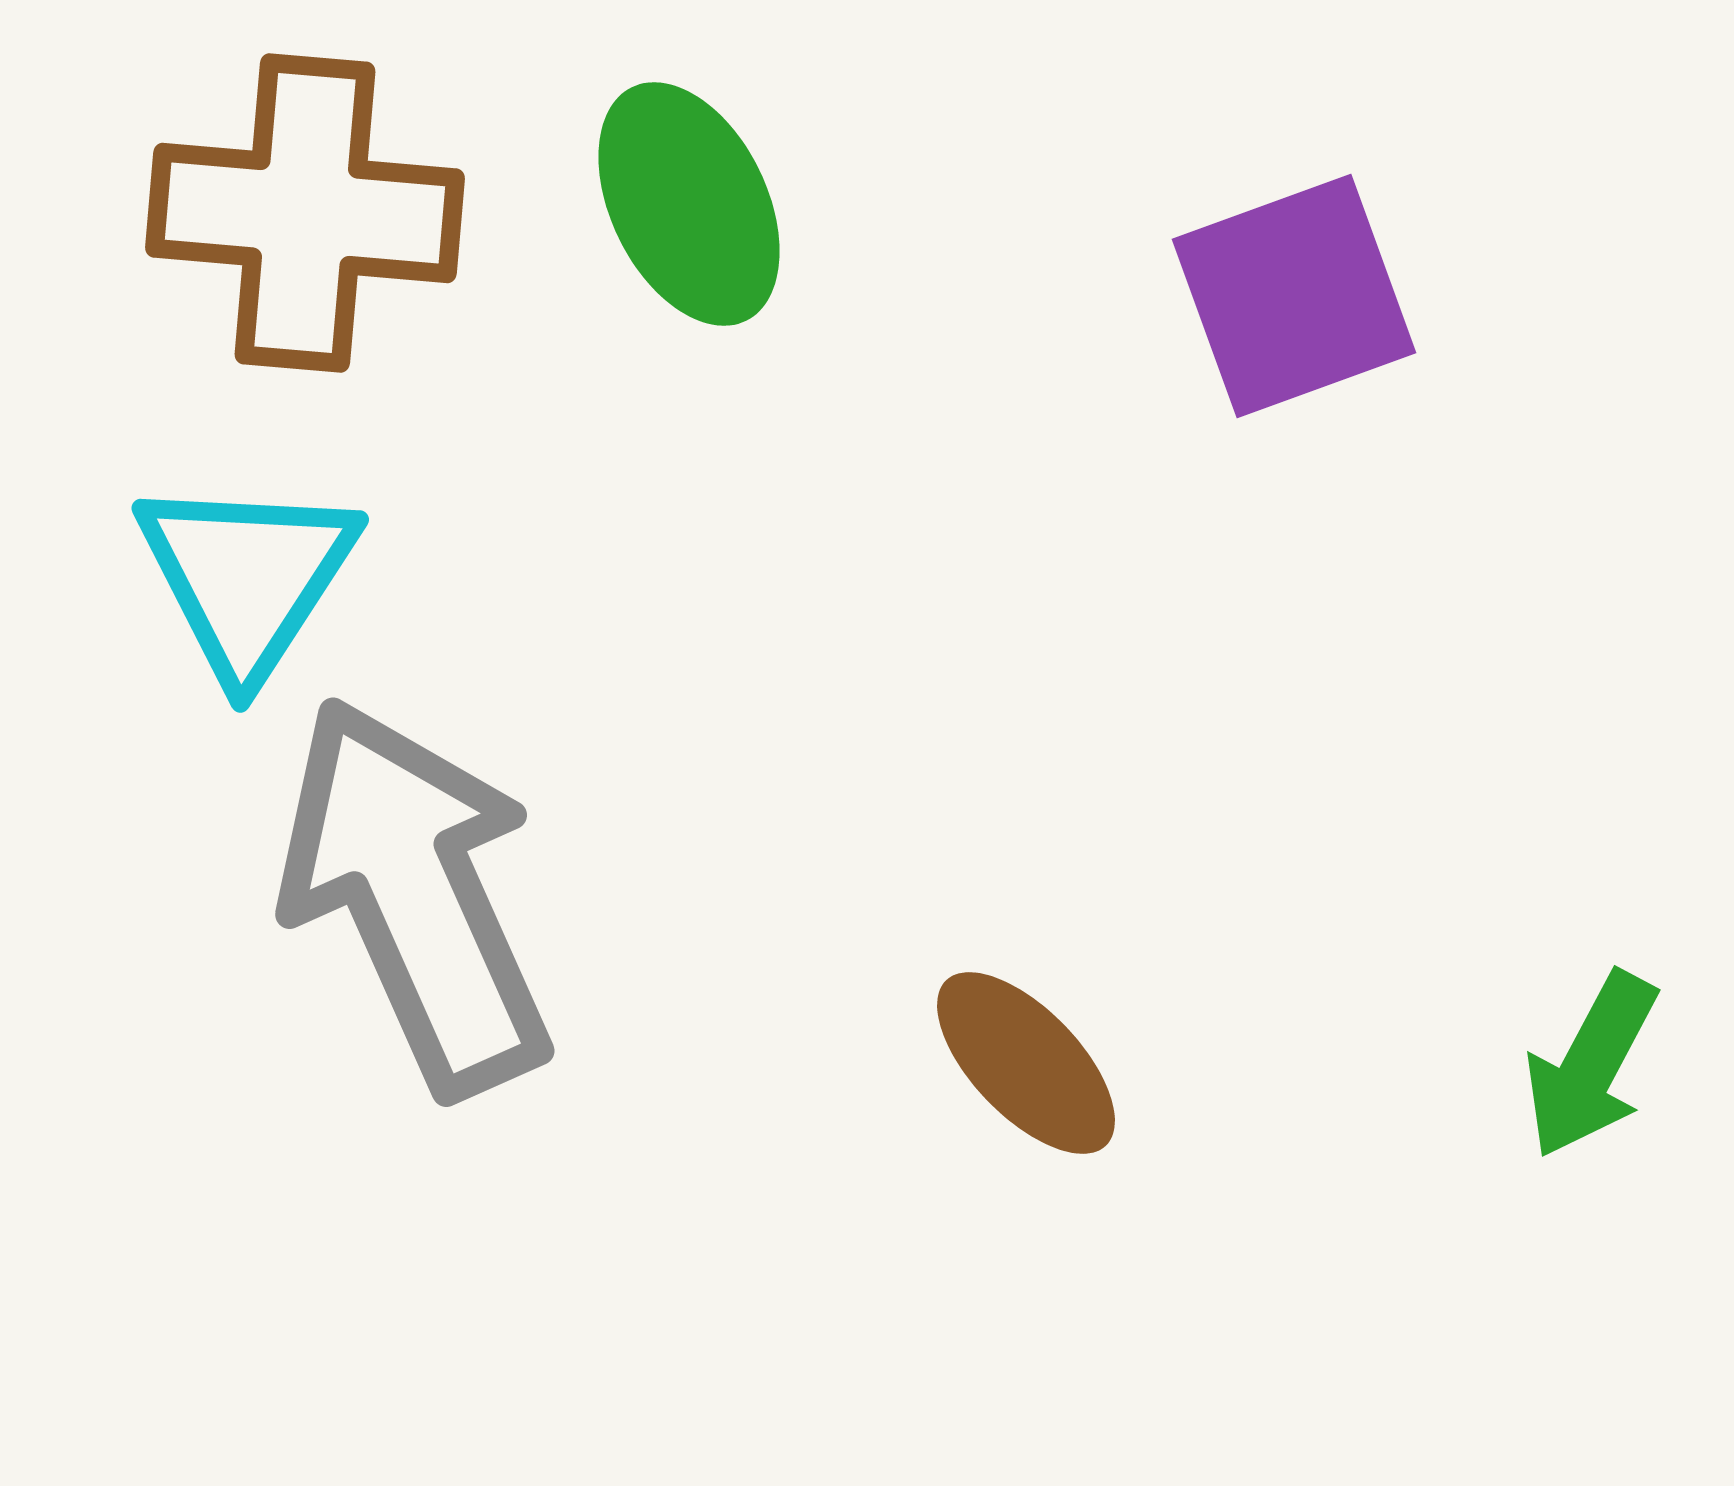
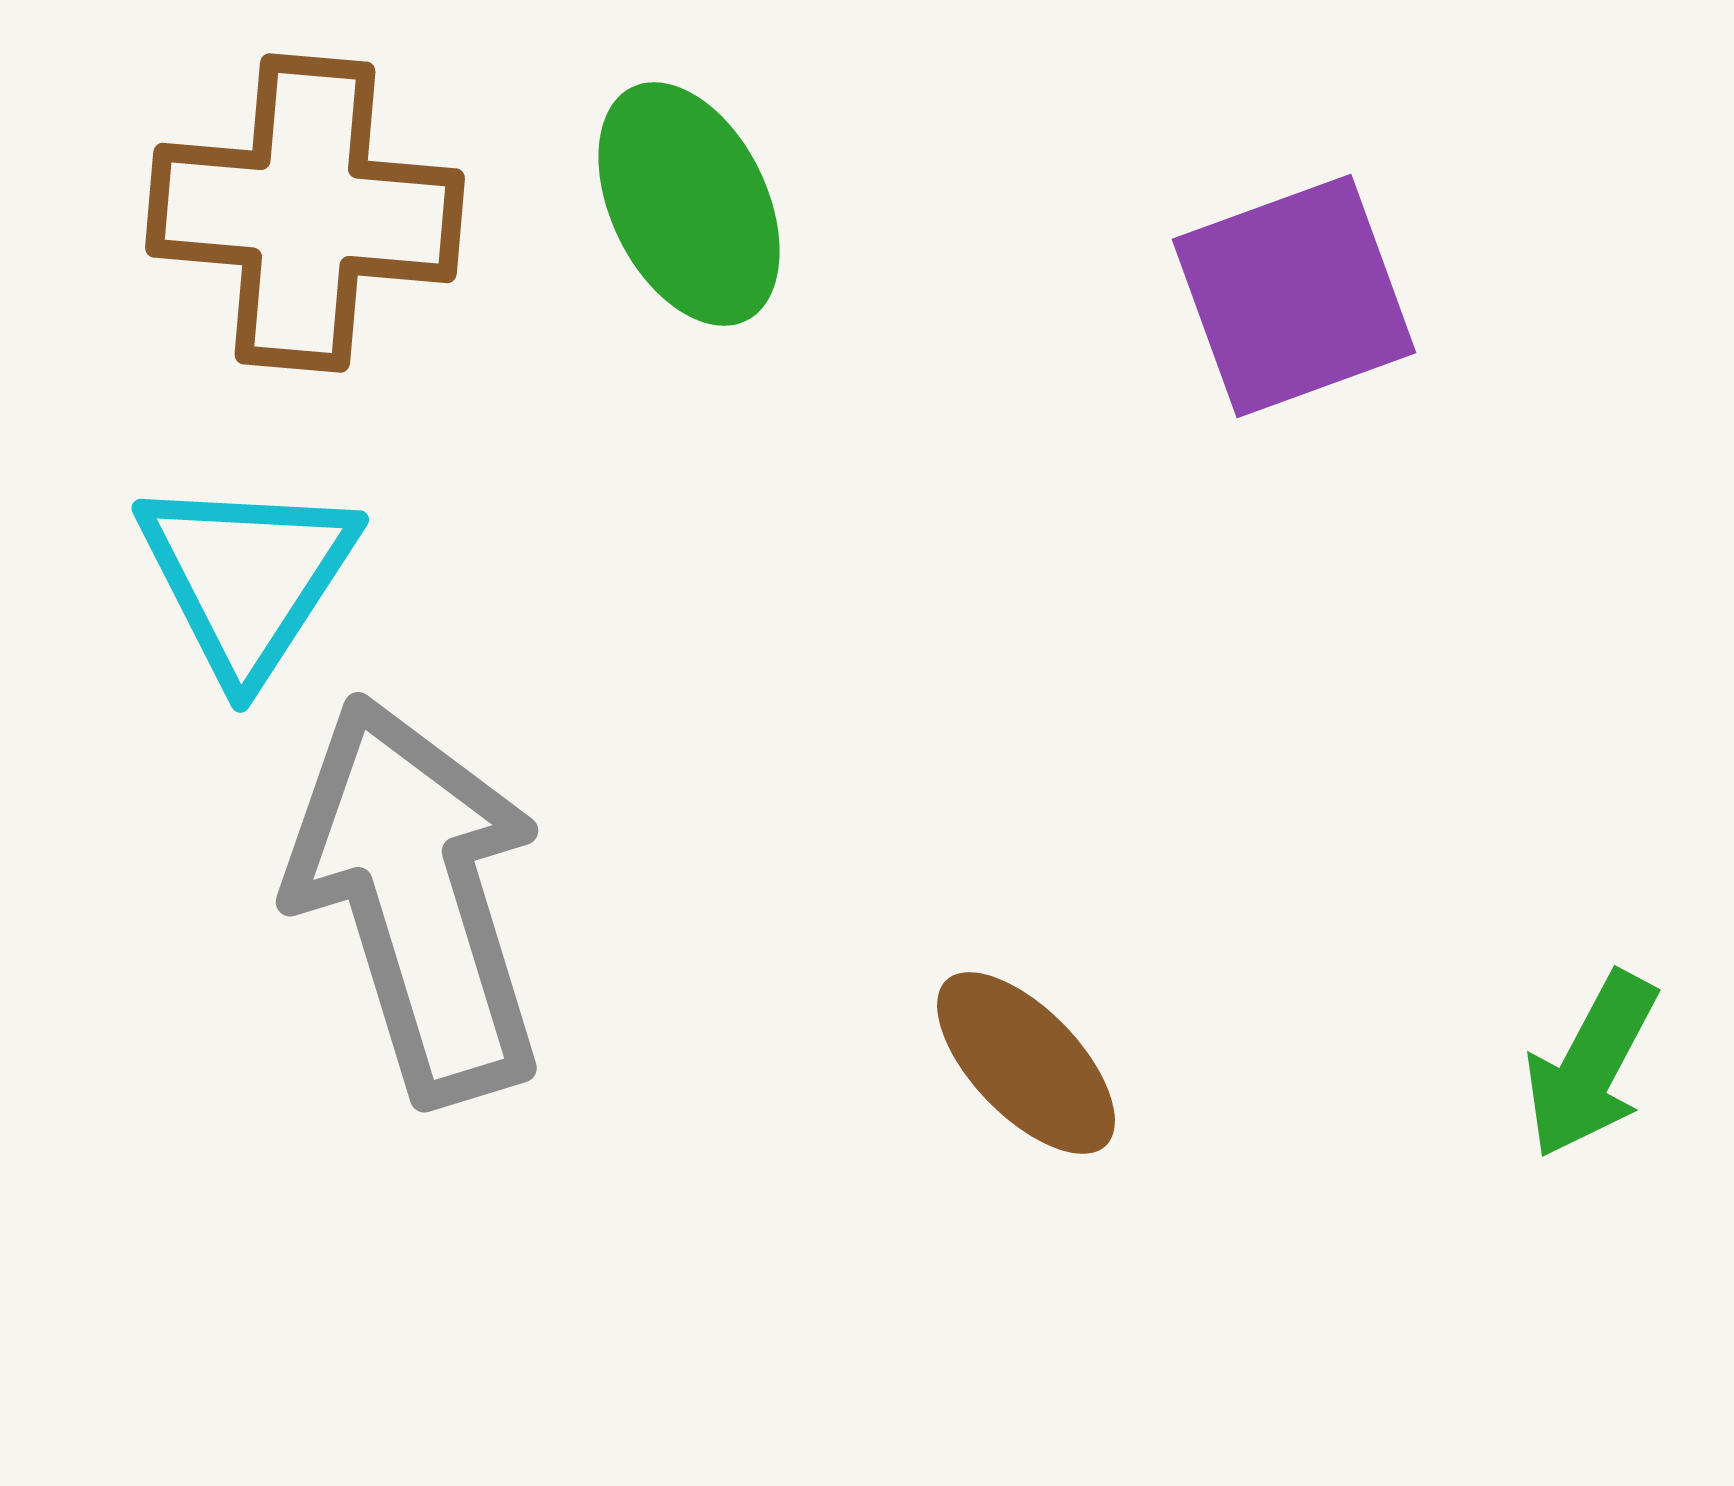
gray arrow: moved 2 px right, 3 px down; rotated 7 degrees clockwise
